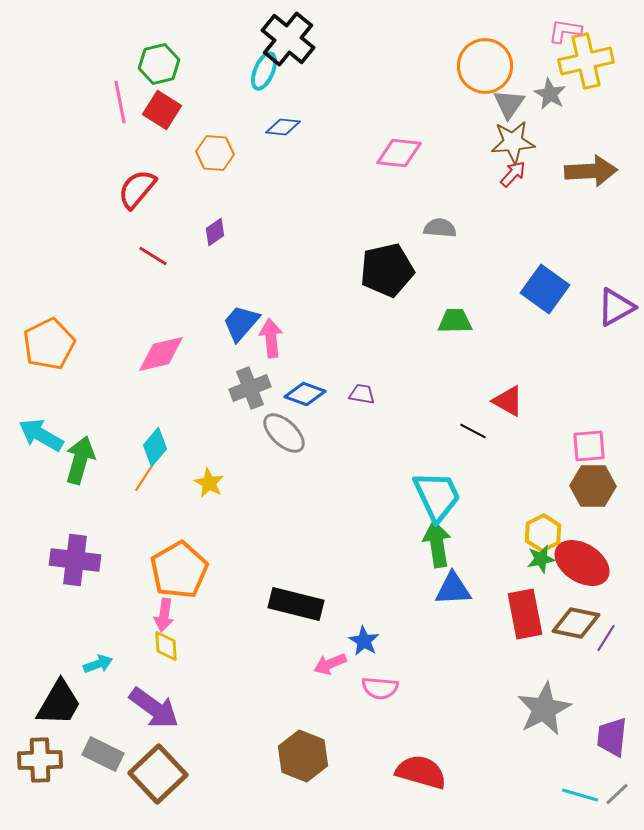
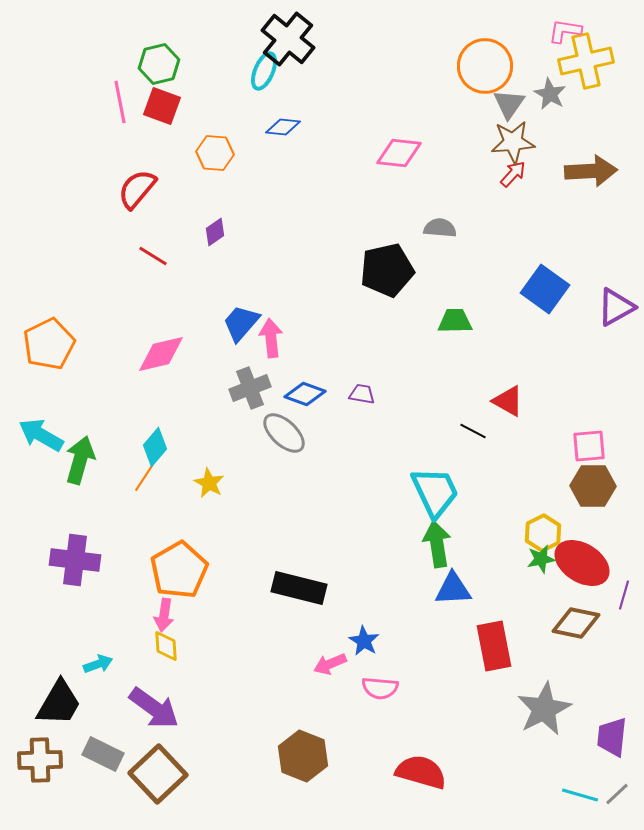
red square at (162, 110): moved 4 px up; rotated 12 degrees counterclockwise
cyan trapezoid at (437, 496): moved 2 px left, 4 px up
black rectangle at (296, 604): moved 3 px right, 16 px up
red rectangle at (525, 614): moved 31 px left, 32 px down
purple line at (606, 638): moved 18 px right, 43 px up; rotated 16 degrees counterclockwise
